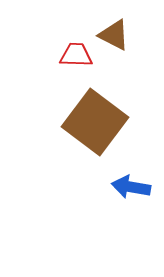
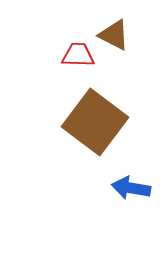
red trapezoid: moved 2 px right
blue arrow: moved 1 px down
